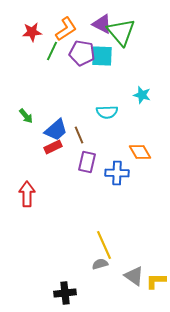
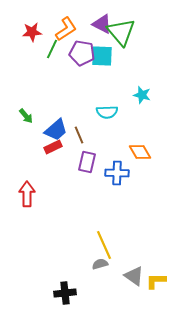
green line: moved 2 px up
